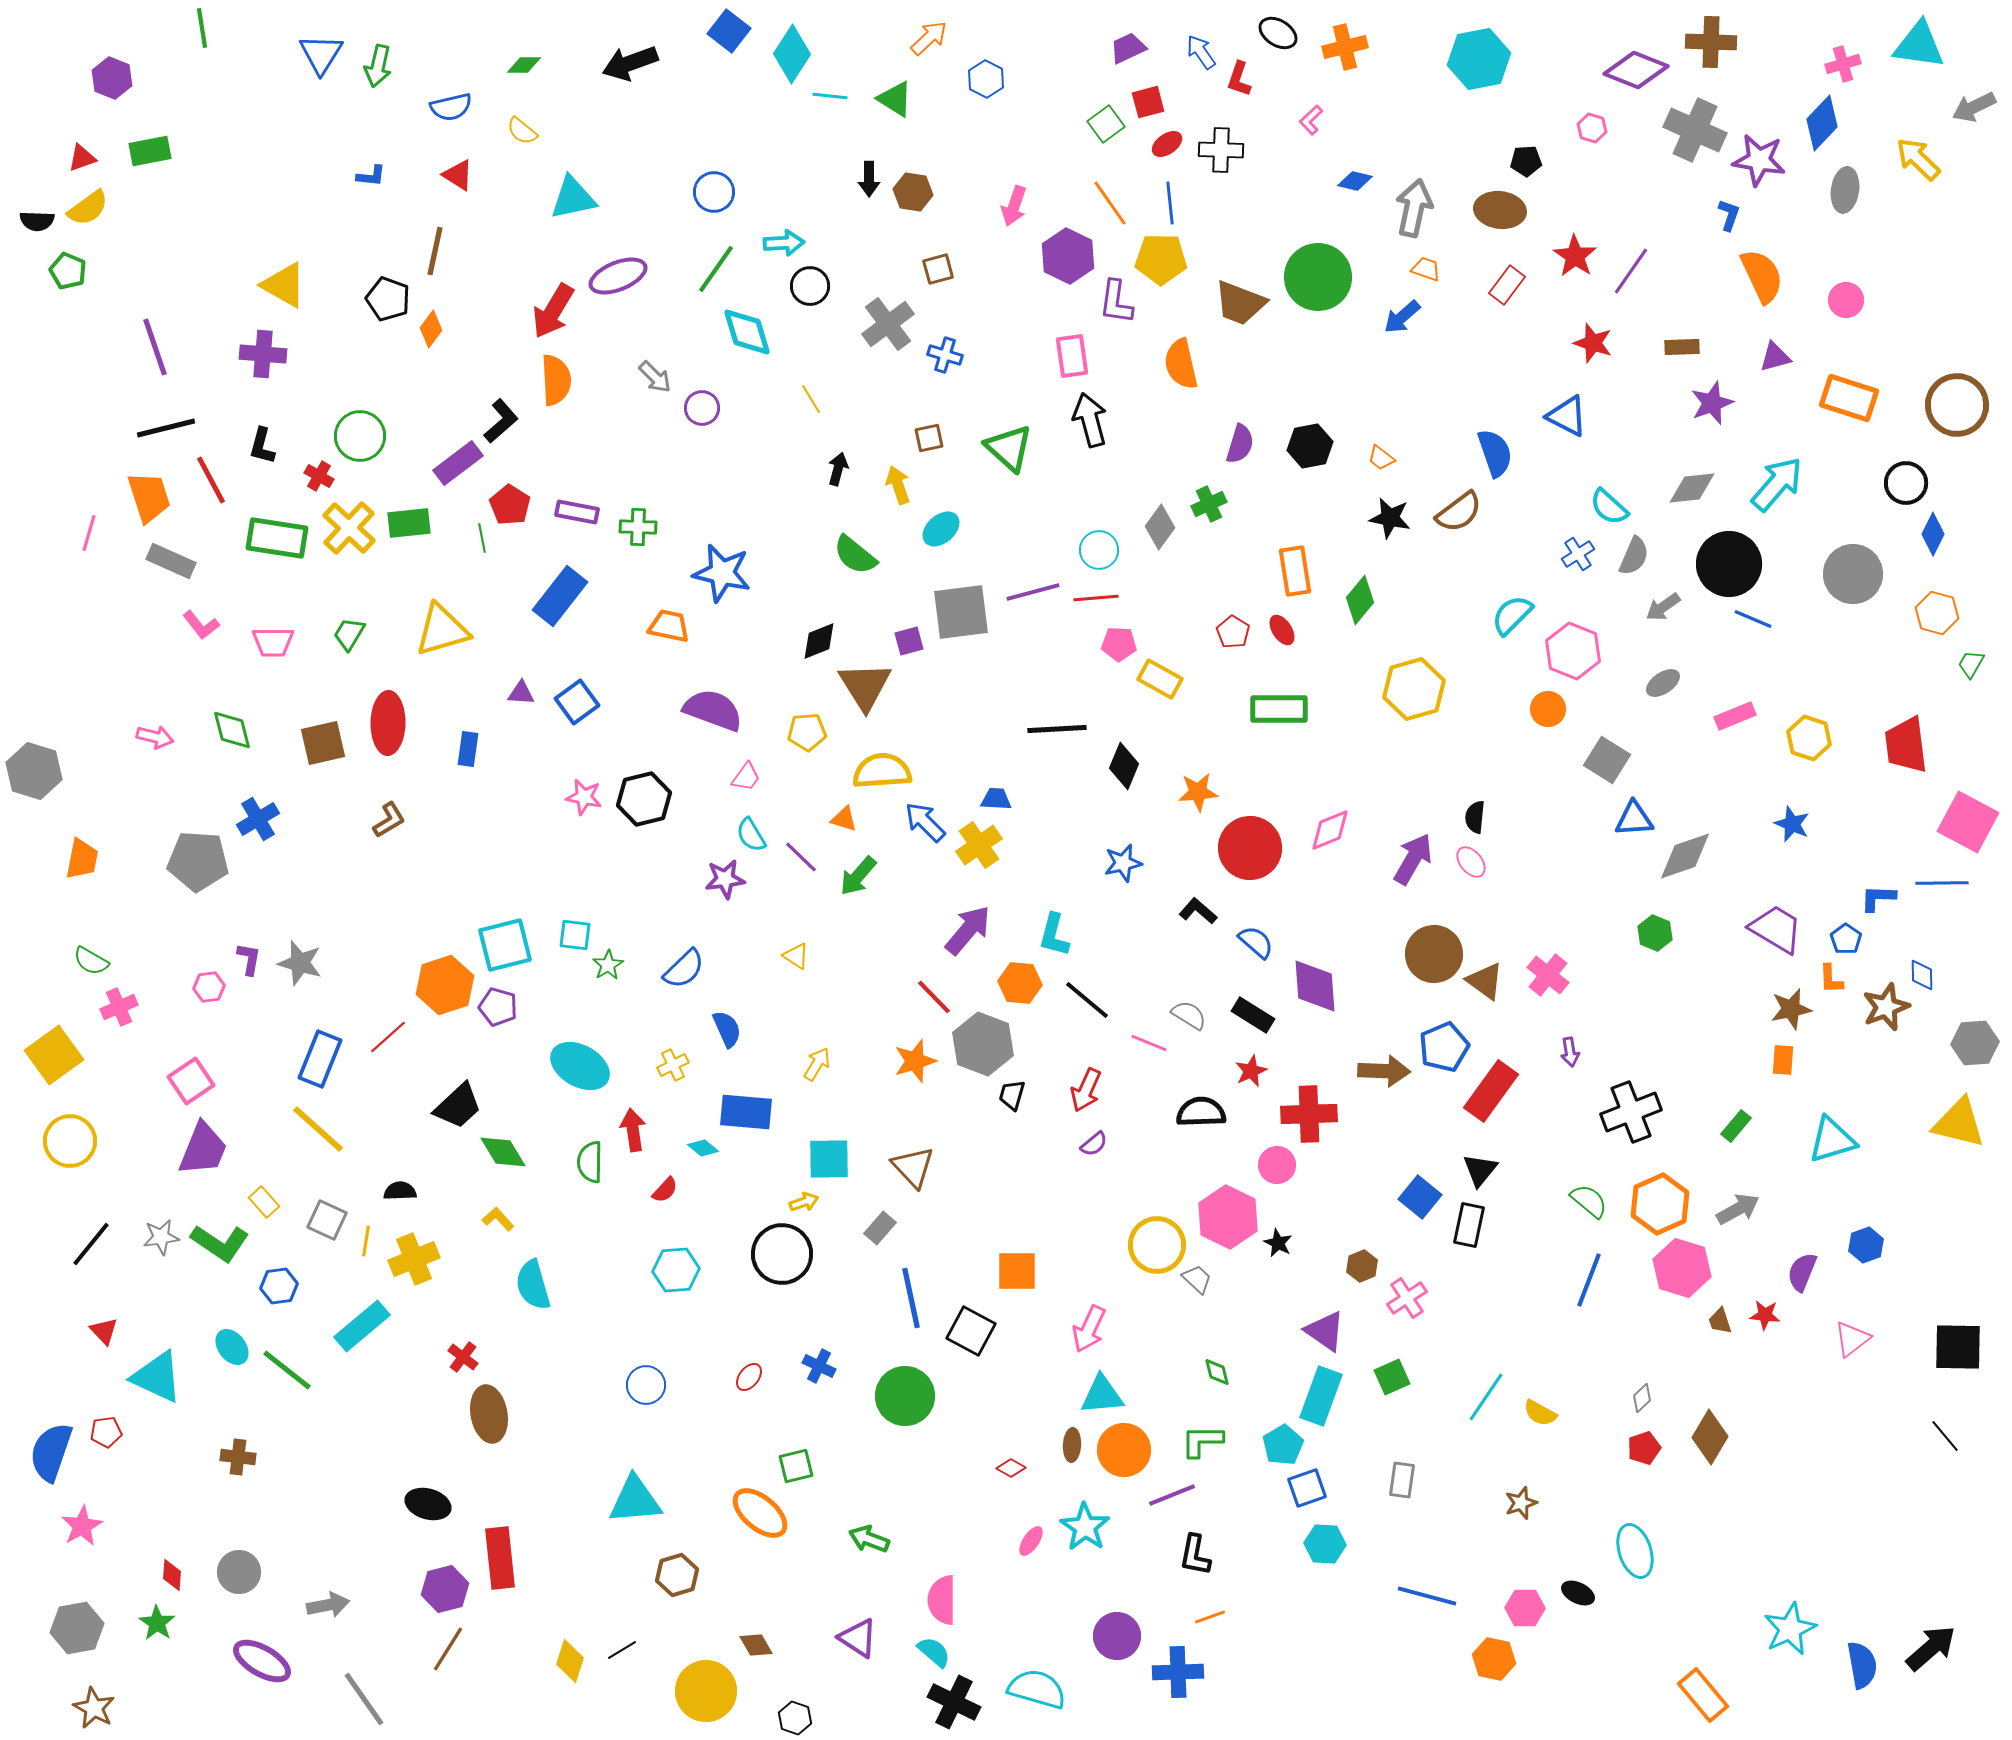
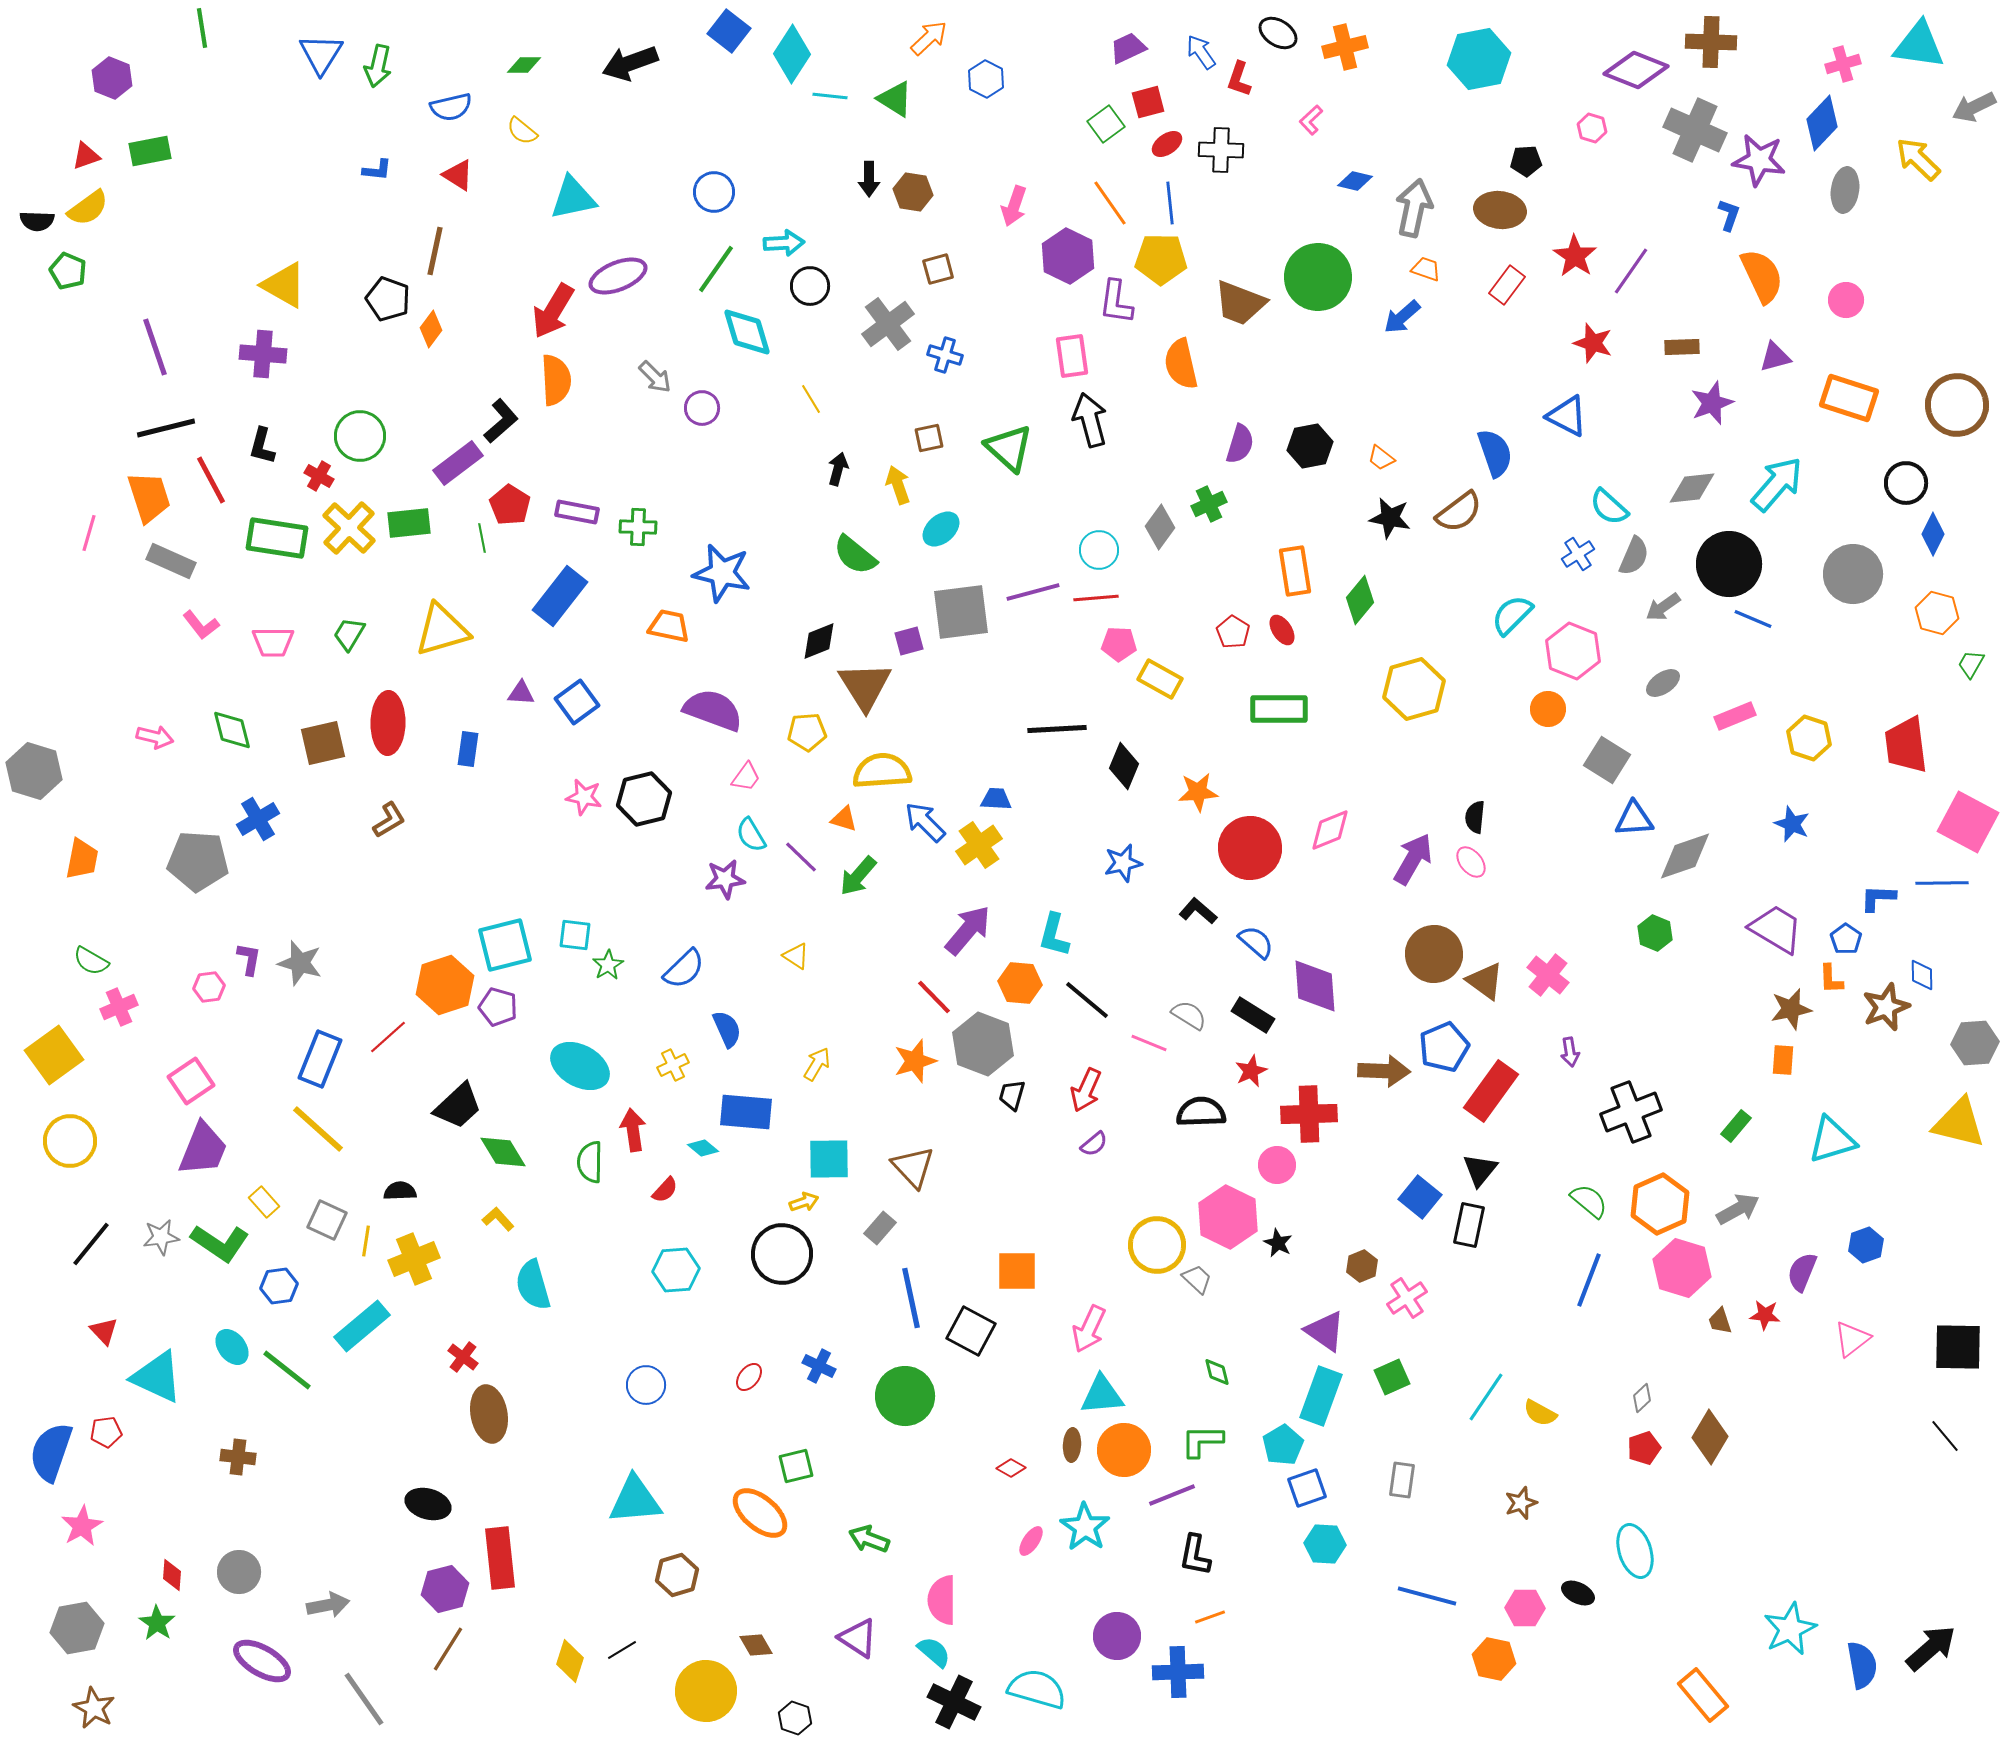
red triangle at (82, 158): moved 4 px right, 2 px up
blue L-shape at (371, 176): moved 6 px right, 6 px up
